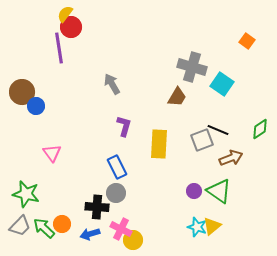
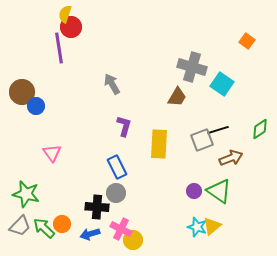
yellow semicircle: rotated 18 degrees counterclockwise
black line: rotated 40 degrees counterclockwise
